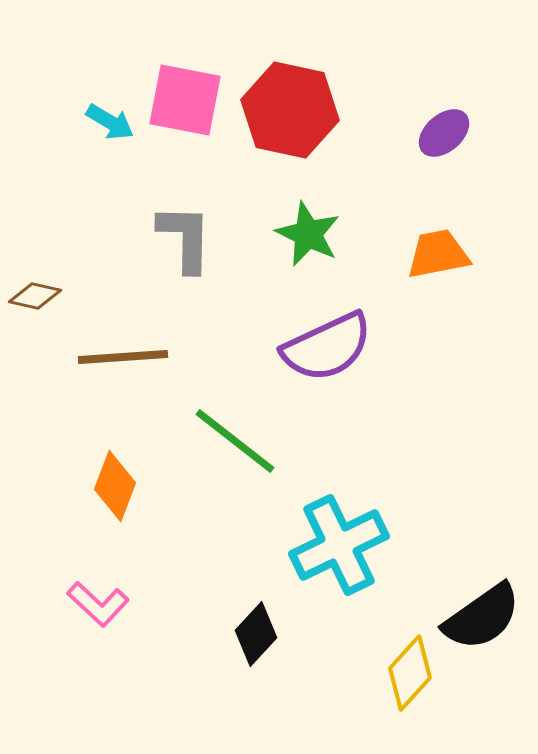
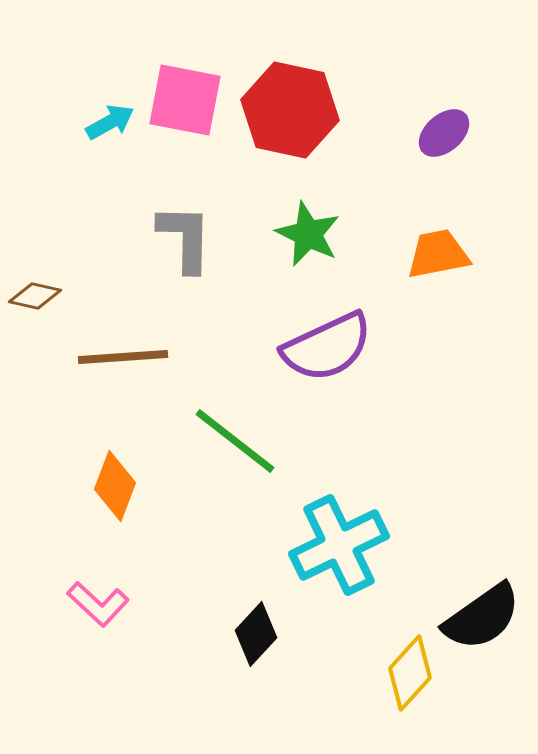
cyan arrow: rotated 60 degrees counterclockwise
